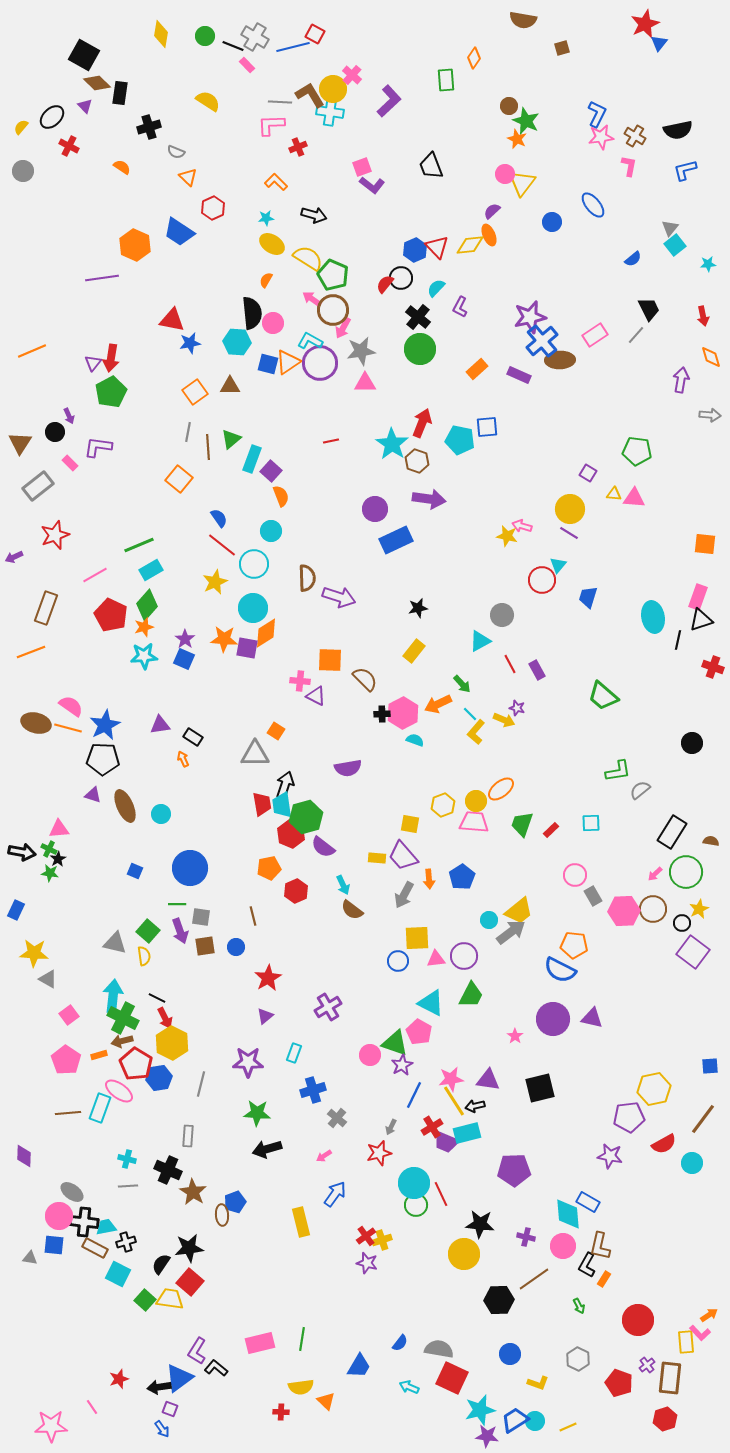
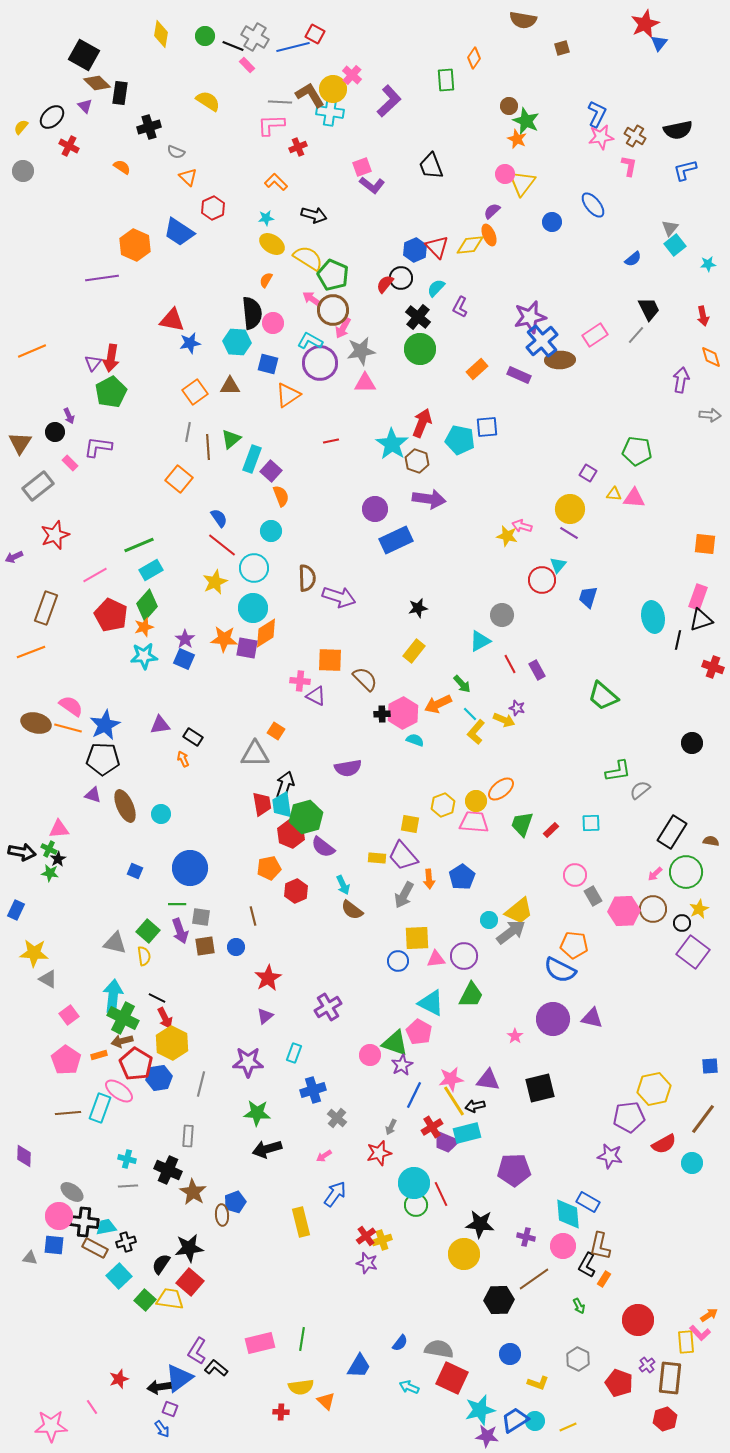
orange triangle at (288, 362): moved 33 px down
cyan circle at (254, 564): moved 4 px down
cyan square at (118, 1274): moved 1 px right, 2 px down; rotated 20 degrees clockwise
